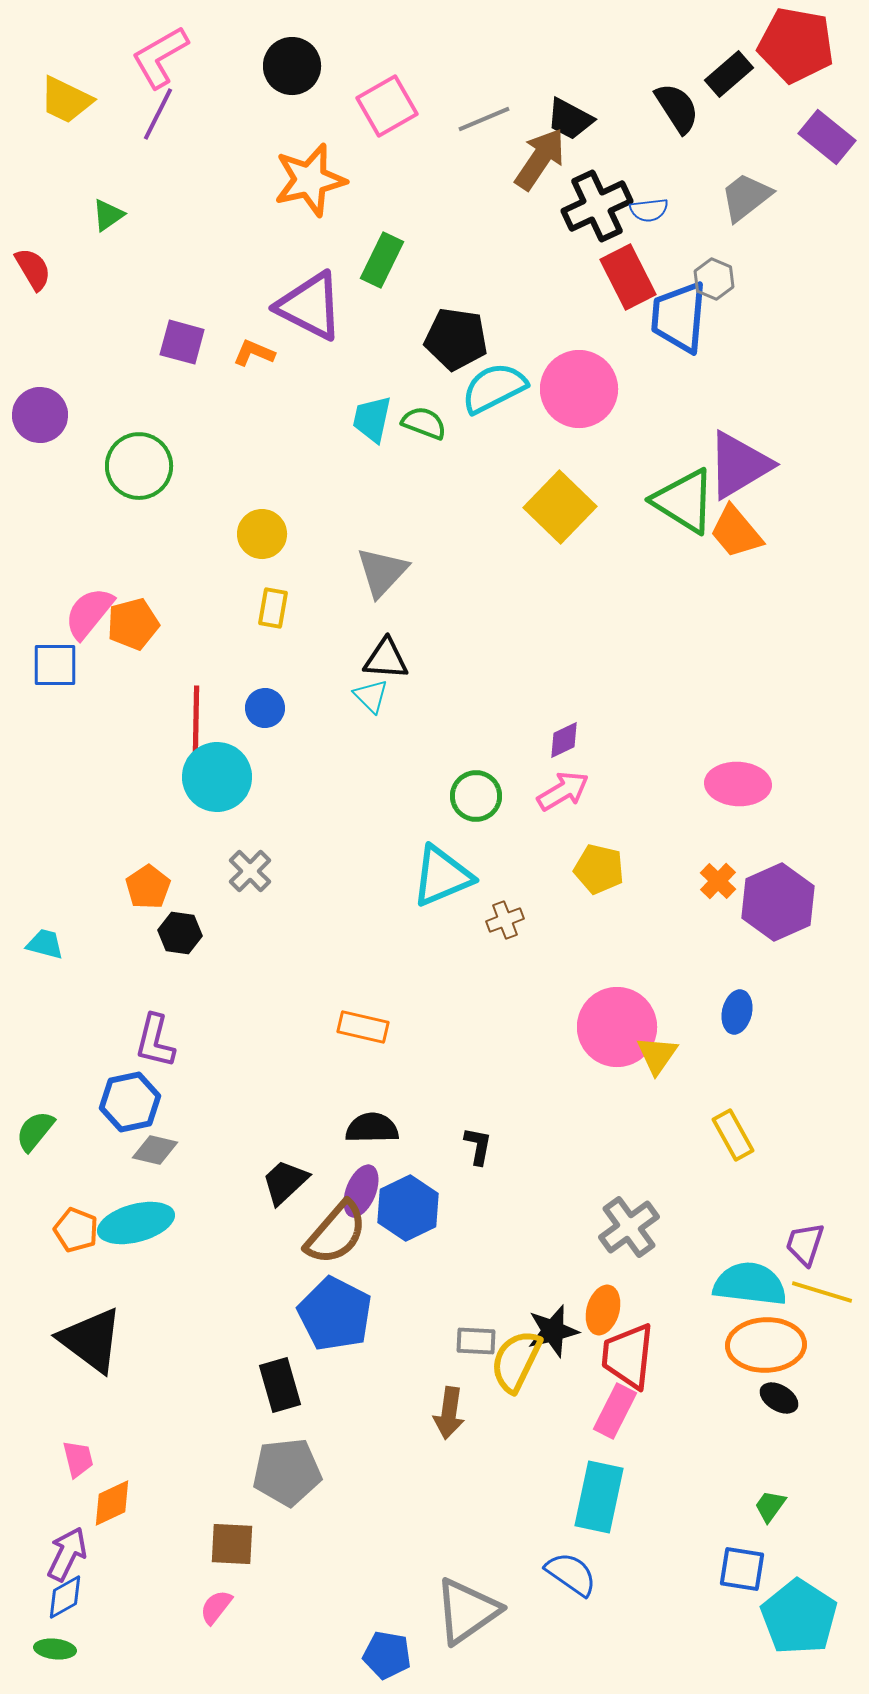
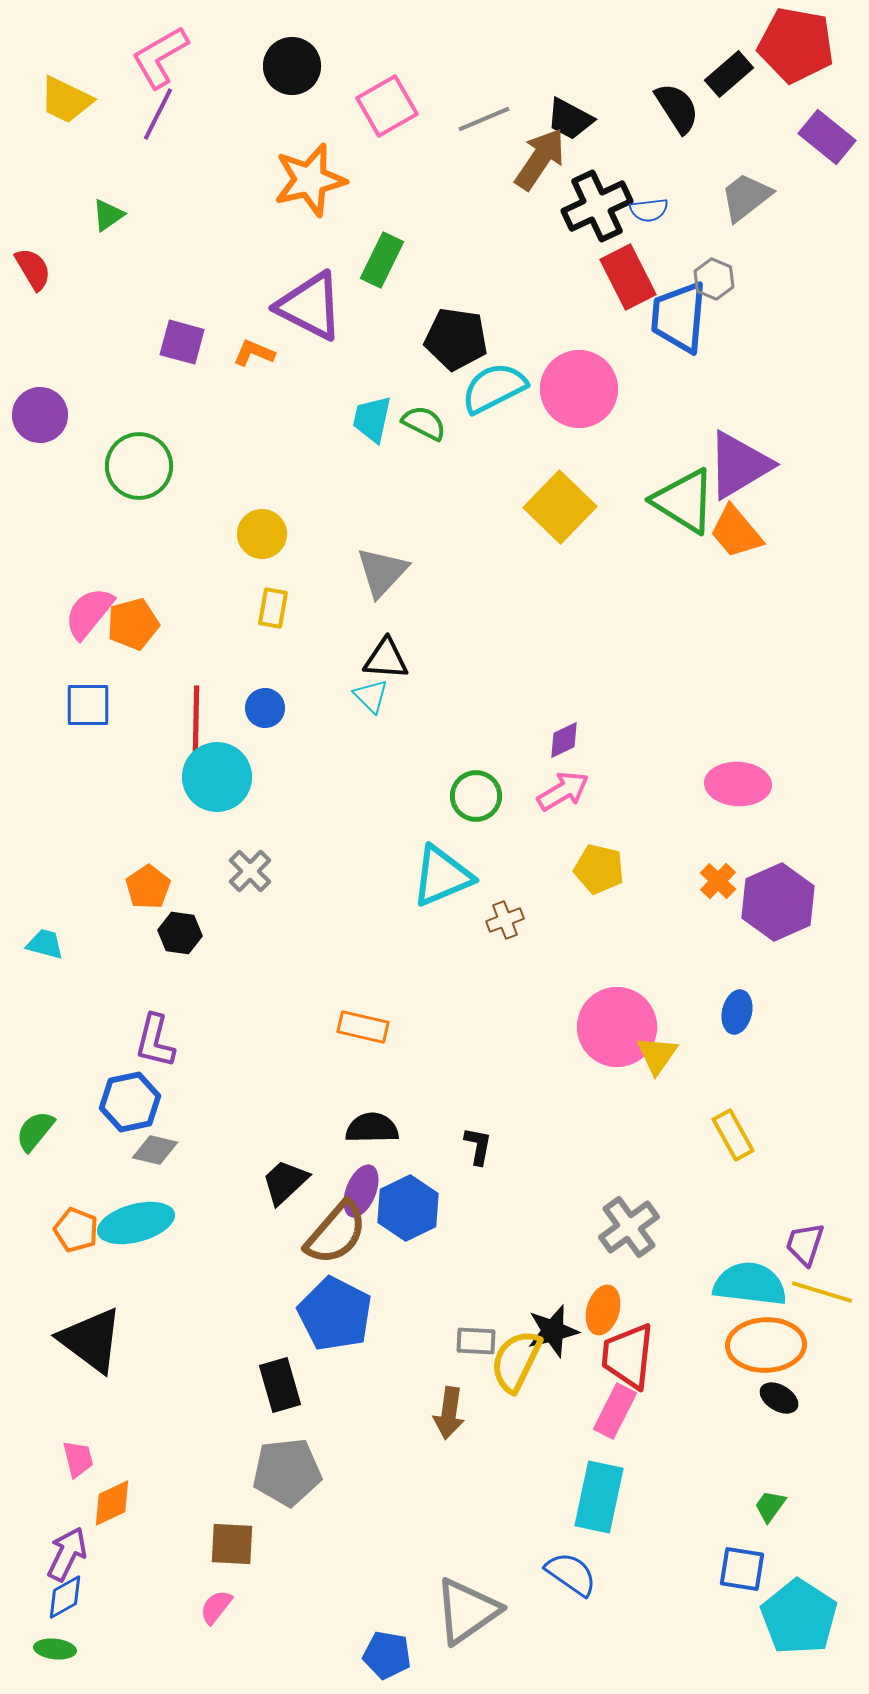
green semicircle at (424, 423): rotated 6 degrees clockwise
blue square at (55, 665): moved 33 px right, 40 px down
